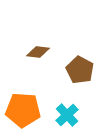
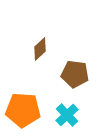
brown diamond: moved 2 px right, 3 px up; rotated 50 degrees counterclockwise
brown pentagon: moved 5 px left, 4 px down; rotated 20 degrees counterclockwise
